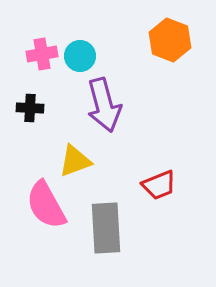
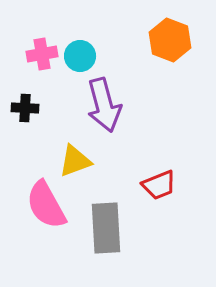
black cross: moved 5 px left
